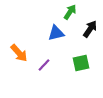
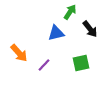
black arrow: rotated 108 degrees clockwise
